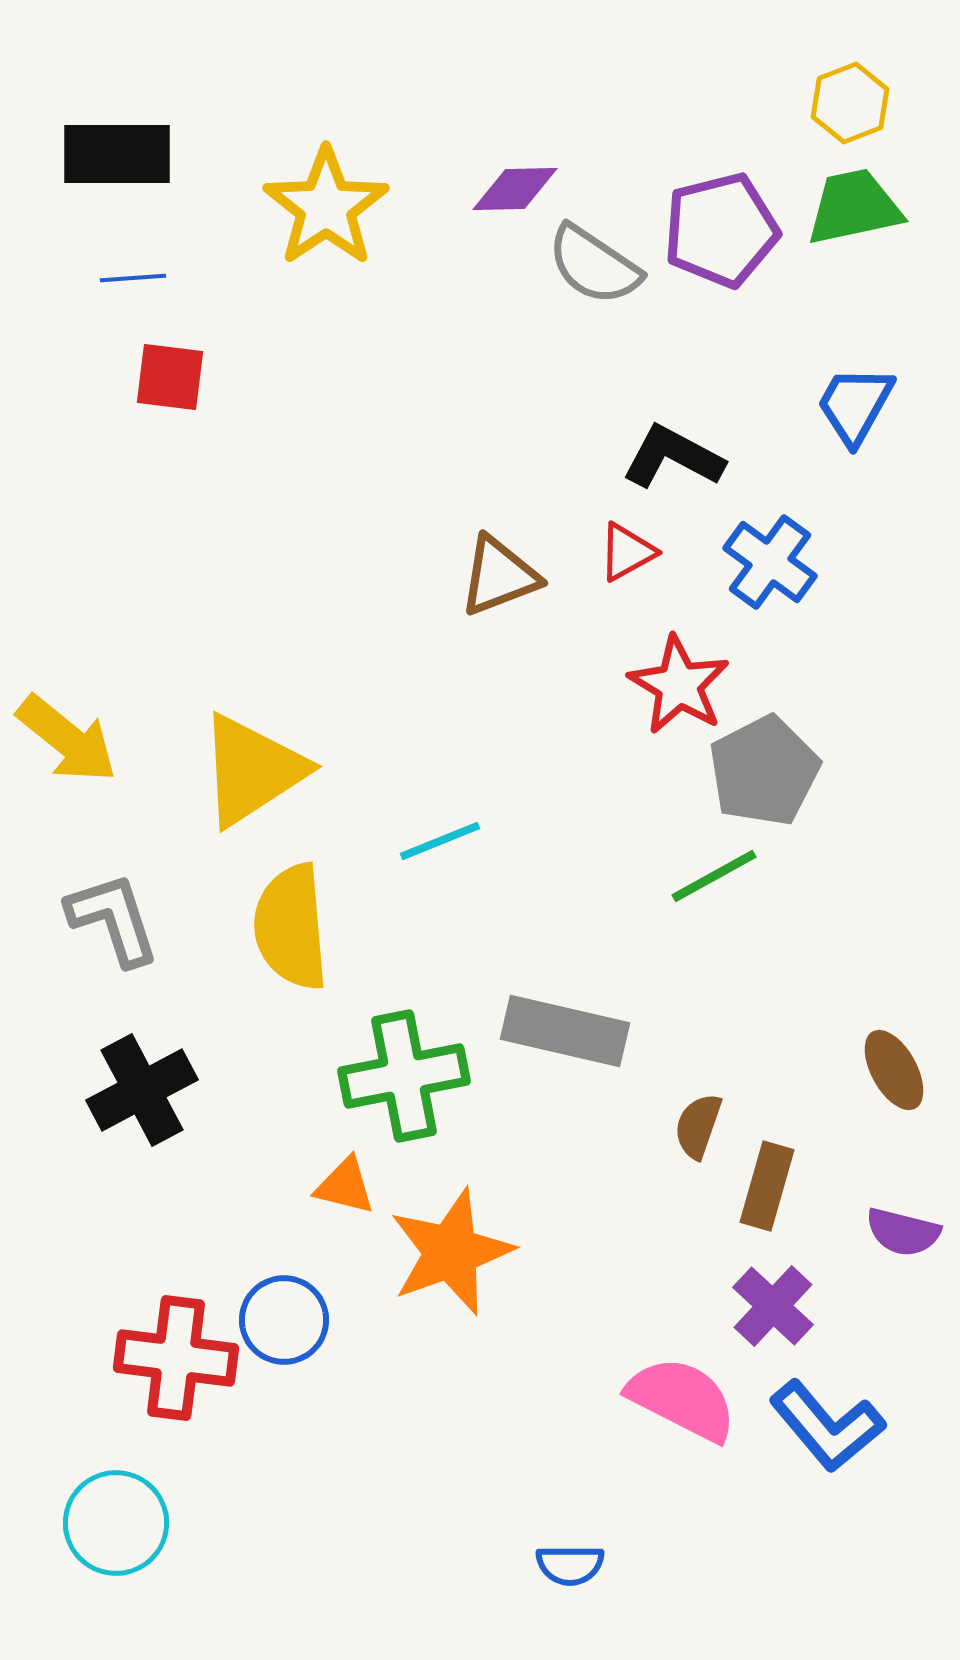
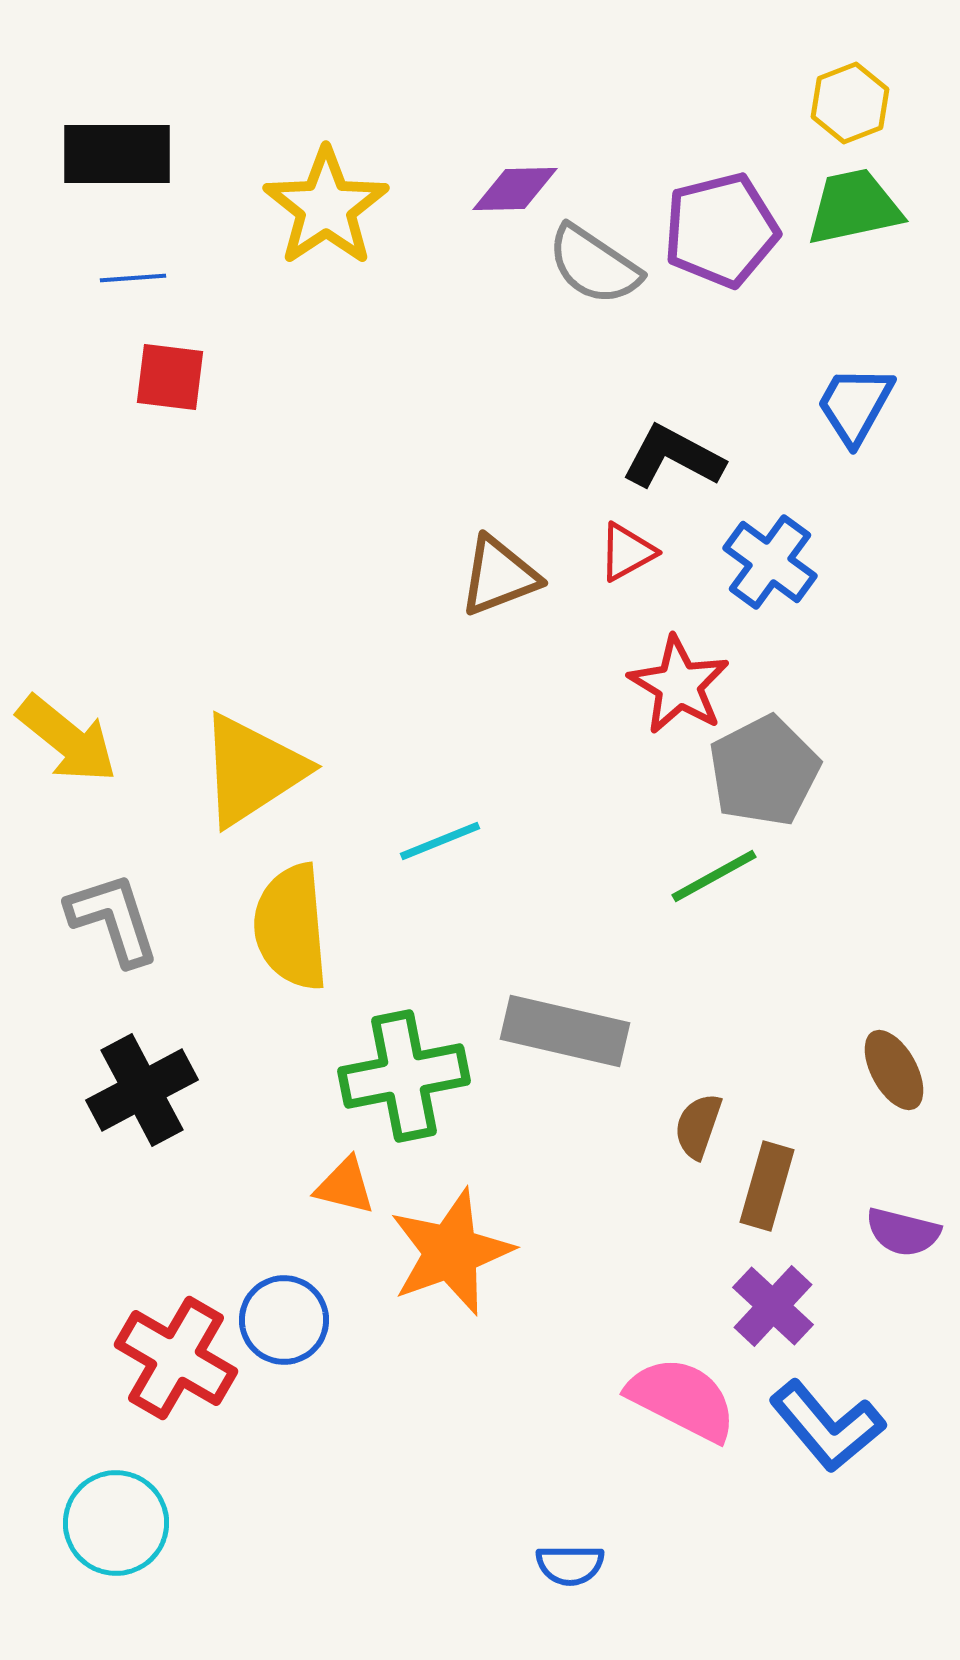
red cross: rotated 23 degrees clockwise
